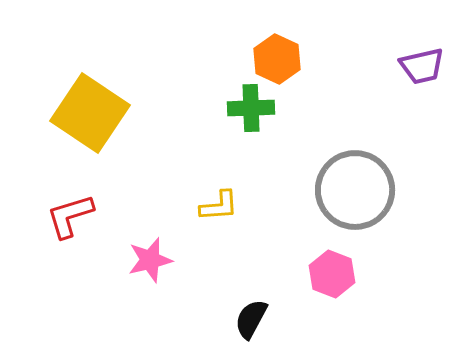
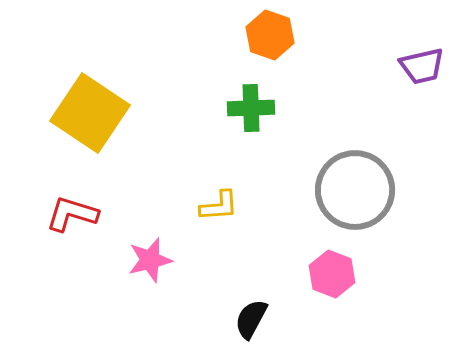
orange hexagon: moved 7 px left, 24 px up; rotated 6 degrees counterclockwise
red L-shape: moved 2 px right, 2 px up; rotated 34 degrees clockwise
